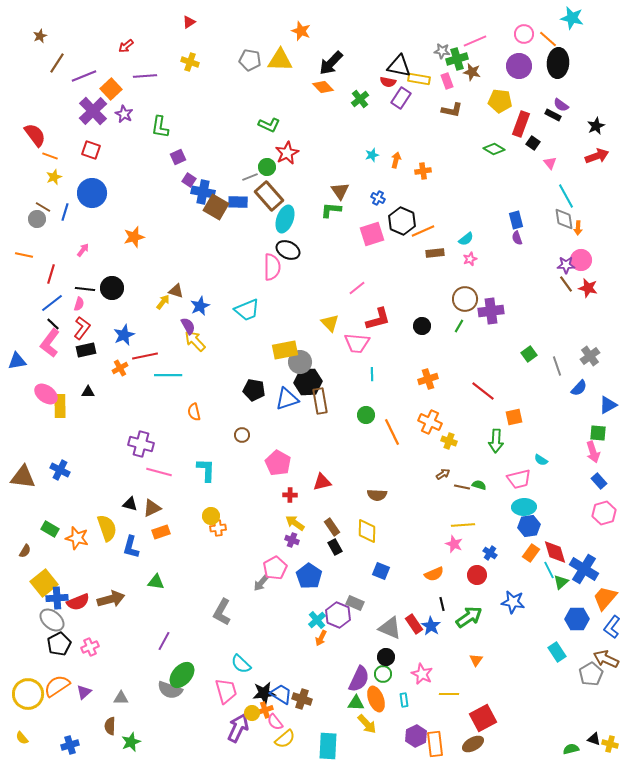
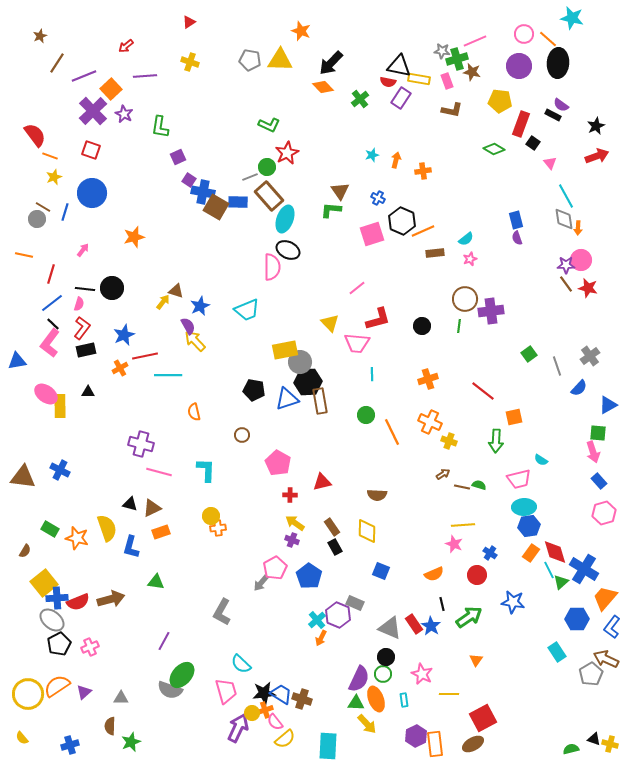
green line at (459, 326): rotated 24 degrees counterclockwise
